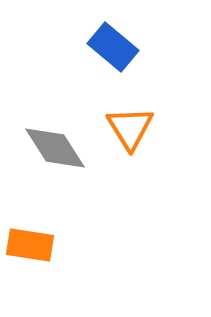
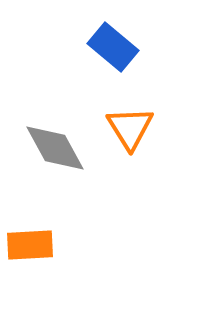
gray diamond: rotated 4 degrees clockwise
orange rectangle: rotated 12 degrees counterclockwise
